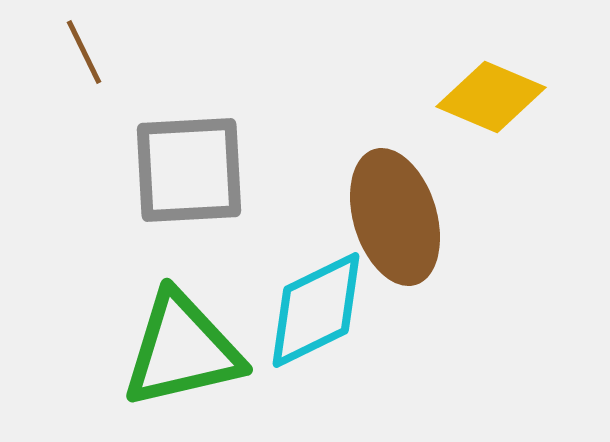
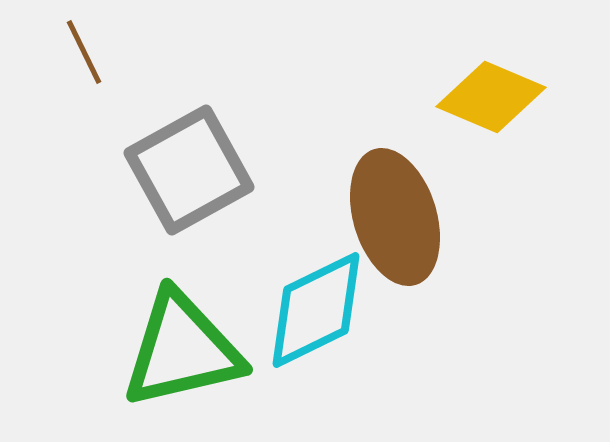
gray square: rotated 26 degrees counterclockwise
